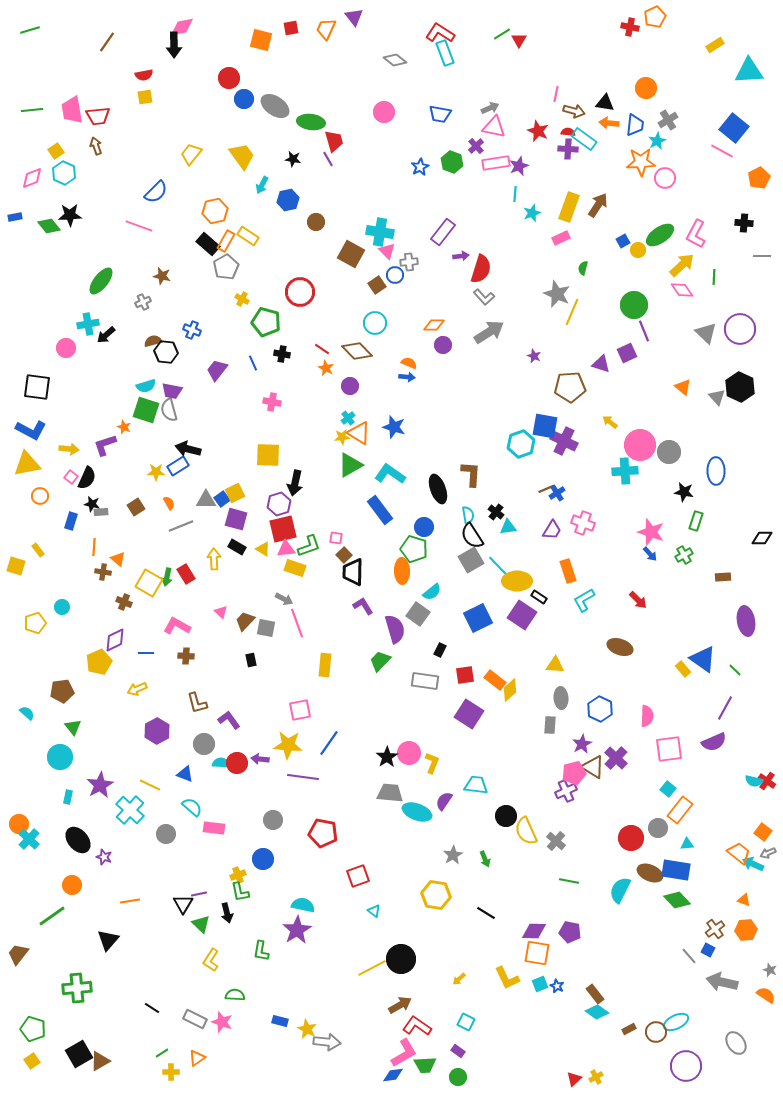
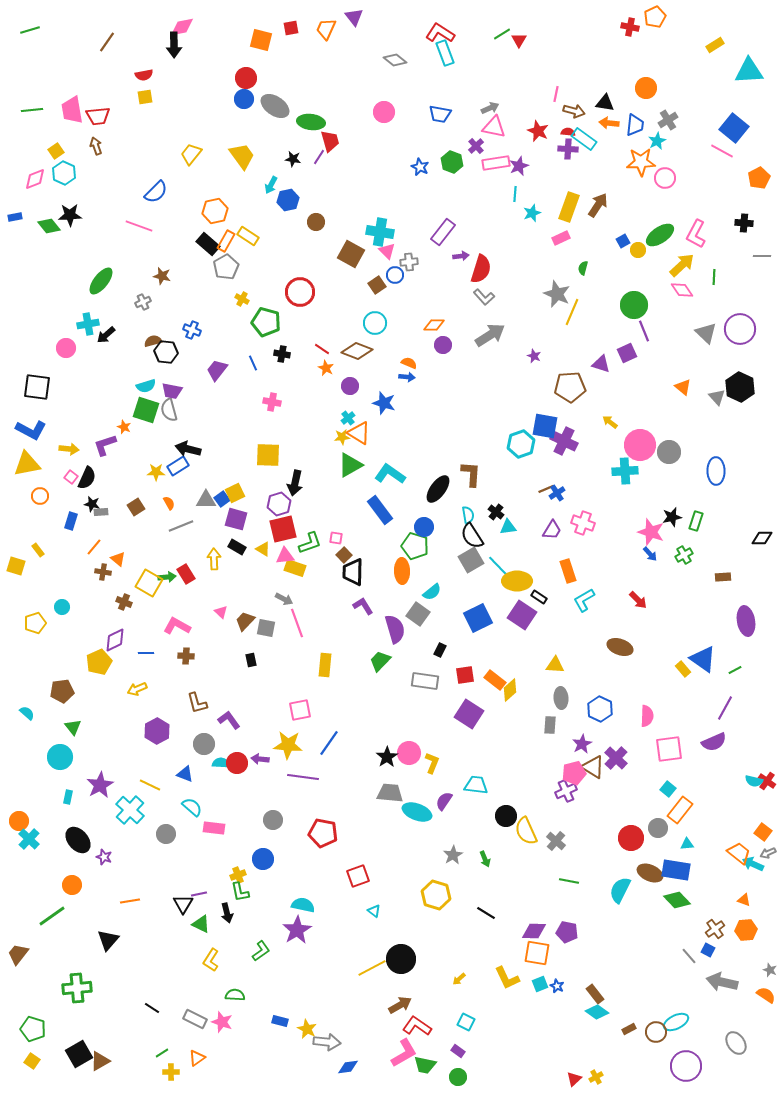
red circle at (229, 78): moved 17 px right
red trapezoid at (334, 141): moved 4 px left
purple line at (328, 159): moved 9 px left, 2 px up; rotated 63 degrees clockwise
blue star at (420, 167): rotated 18 degrees counterclockwise
pink diamond at (32, 178): moved 3 px right, 1 px down
cyan arrow at (262, 185): moved 9 px right
gray arrow at (489, 332): moved 1 px right, 3 px down
brown diamond at (357, 351): rotated 24 degrees counterclockwise
blue star at (394, 427): moved 10 px left, 24 px up
black ellipse at (438, 489): rotated 56 degrees clockwise
black star at (684, 492): moved 12 px left, 25 px down; rotated 24 degrees counterclockwise
green L-shape at (309, 546): moved 1 px right, 3 px up
orange line at (94, 547): rotated 36 degrees clockwise
pink triangle at (286, 549): moved 1 px left, 7 px down
green pentagon at (414, 549): moved 1 px right, 3 px up
green arrow at (167, 577): rotated 108 degrees counterclockwise
green line at (735, 670): rotated 72 degrees counterclockwise
orange circle at (19, 824): moved 3 px up
yellow hexagon at (436, 895): rotated 8 degrees clockwise
green triangle at (201, 924): rotated 18 degrees counterclockwise
purple pentagon at (570, 932): moved 3 px left
green L-shape at (261, 951): rotated 135 degrees counterclockwise
yellow square at (32, 1061): rotated 21 degrees counterclockwise
green trapezoid at (425, 1065): rotated 15 degrees clockwise
blue diamond at (393, 1075): moved 45 px left, 8 px up
